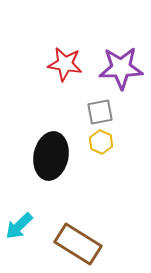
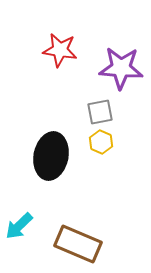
red star: moved 5 px left, 14 px up
purple star: rotated 6 degrees clockwise
brown rectangle: rotated 9 degrees counterclockwise
